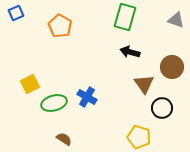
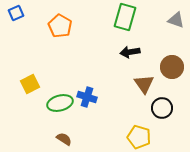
black arrow: rotated 24 degrees counterclockwise
blue cross: rotated 12 degrees counterclockwise
green ellipse: moved 6 px right
